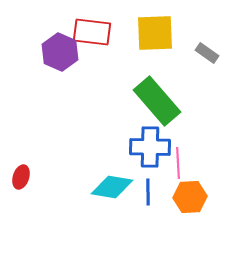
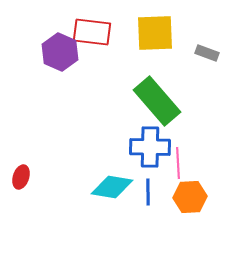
gray rectangle: rotated 15 degrees counterclockwise
